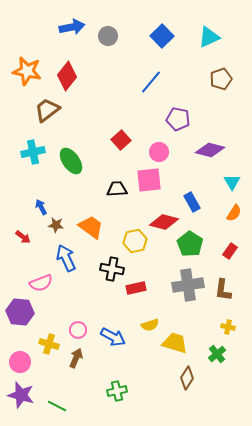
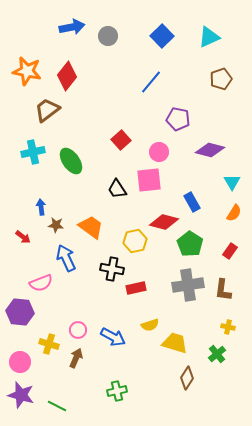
black trapezoid at (117, 189): rotated 120 degrees counterclockwise
blue arrow at (41, 207): rotated 21 degrees clockwise
